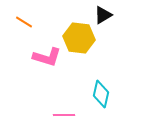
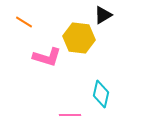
pink line: moved 6 px right
